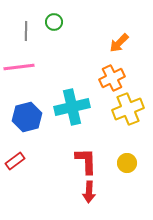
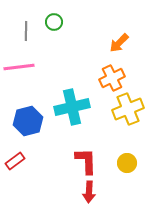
blue hexagon: moved 1 px right, 4 px down
